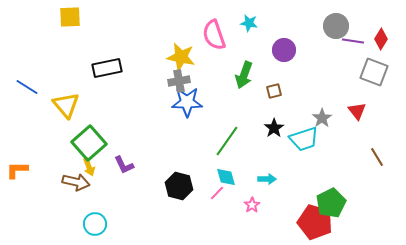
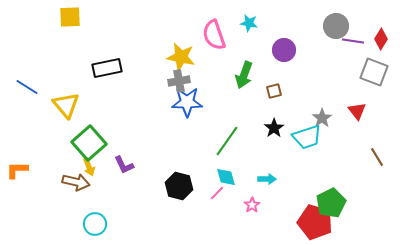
cyan trapezoid: moved 3 px right, 2 px up
